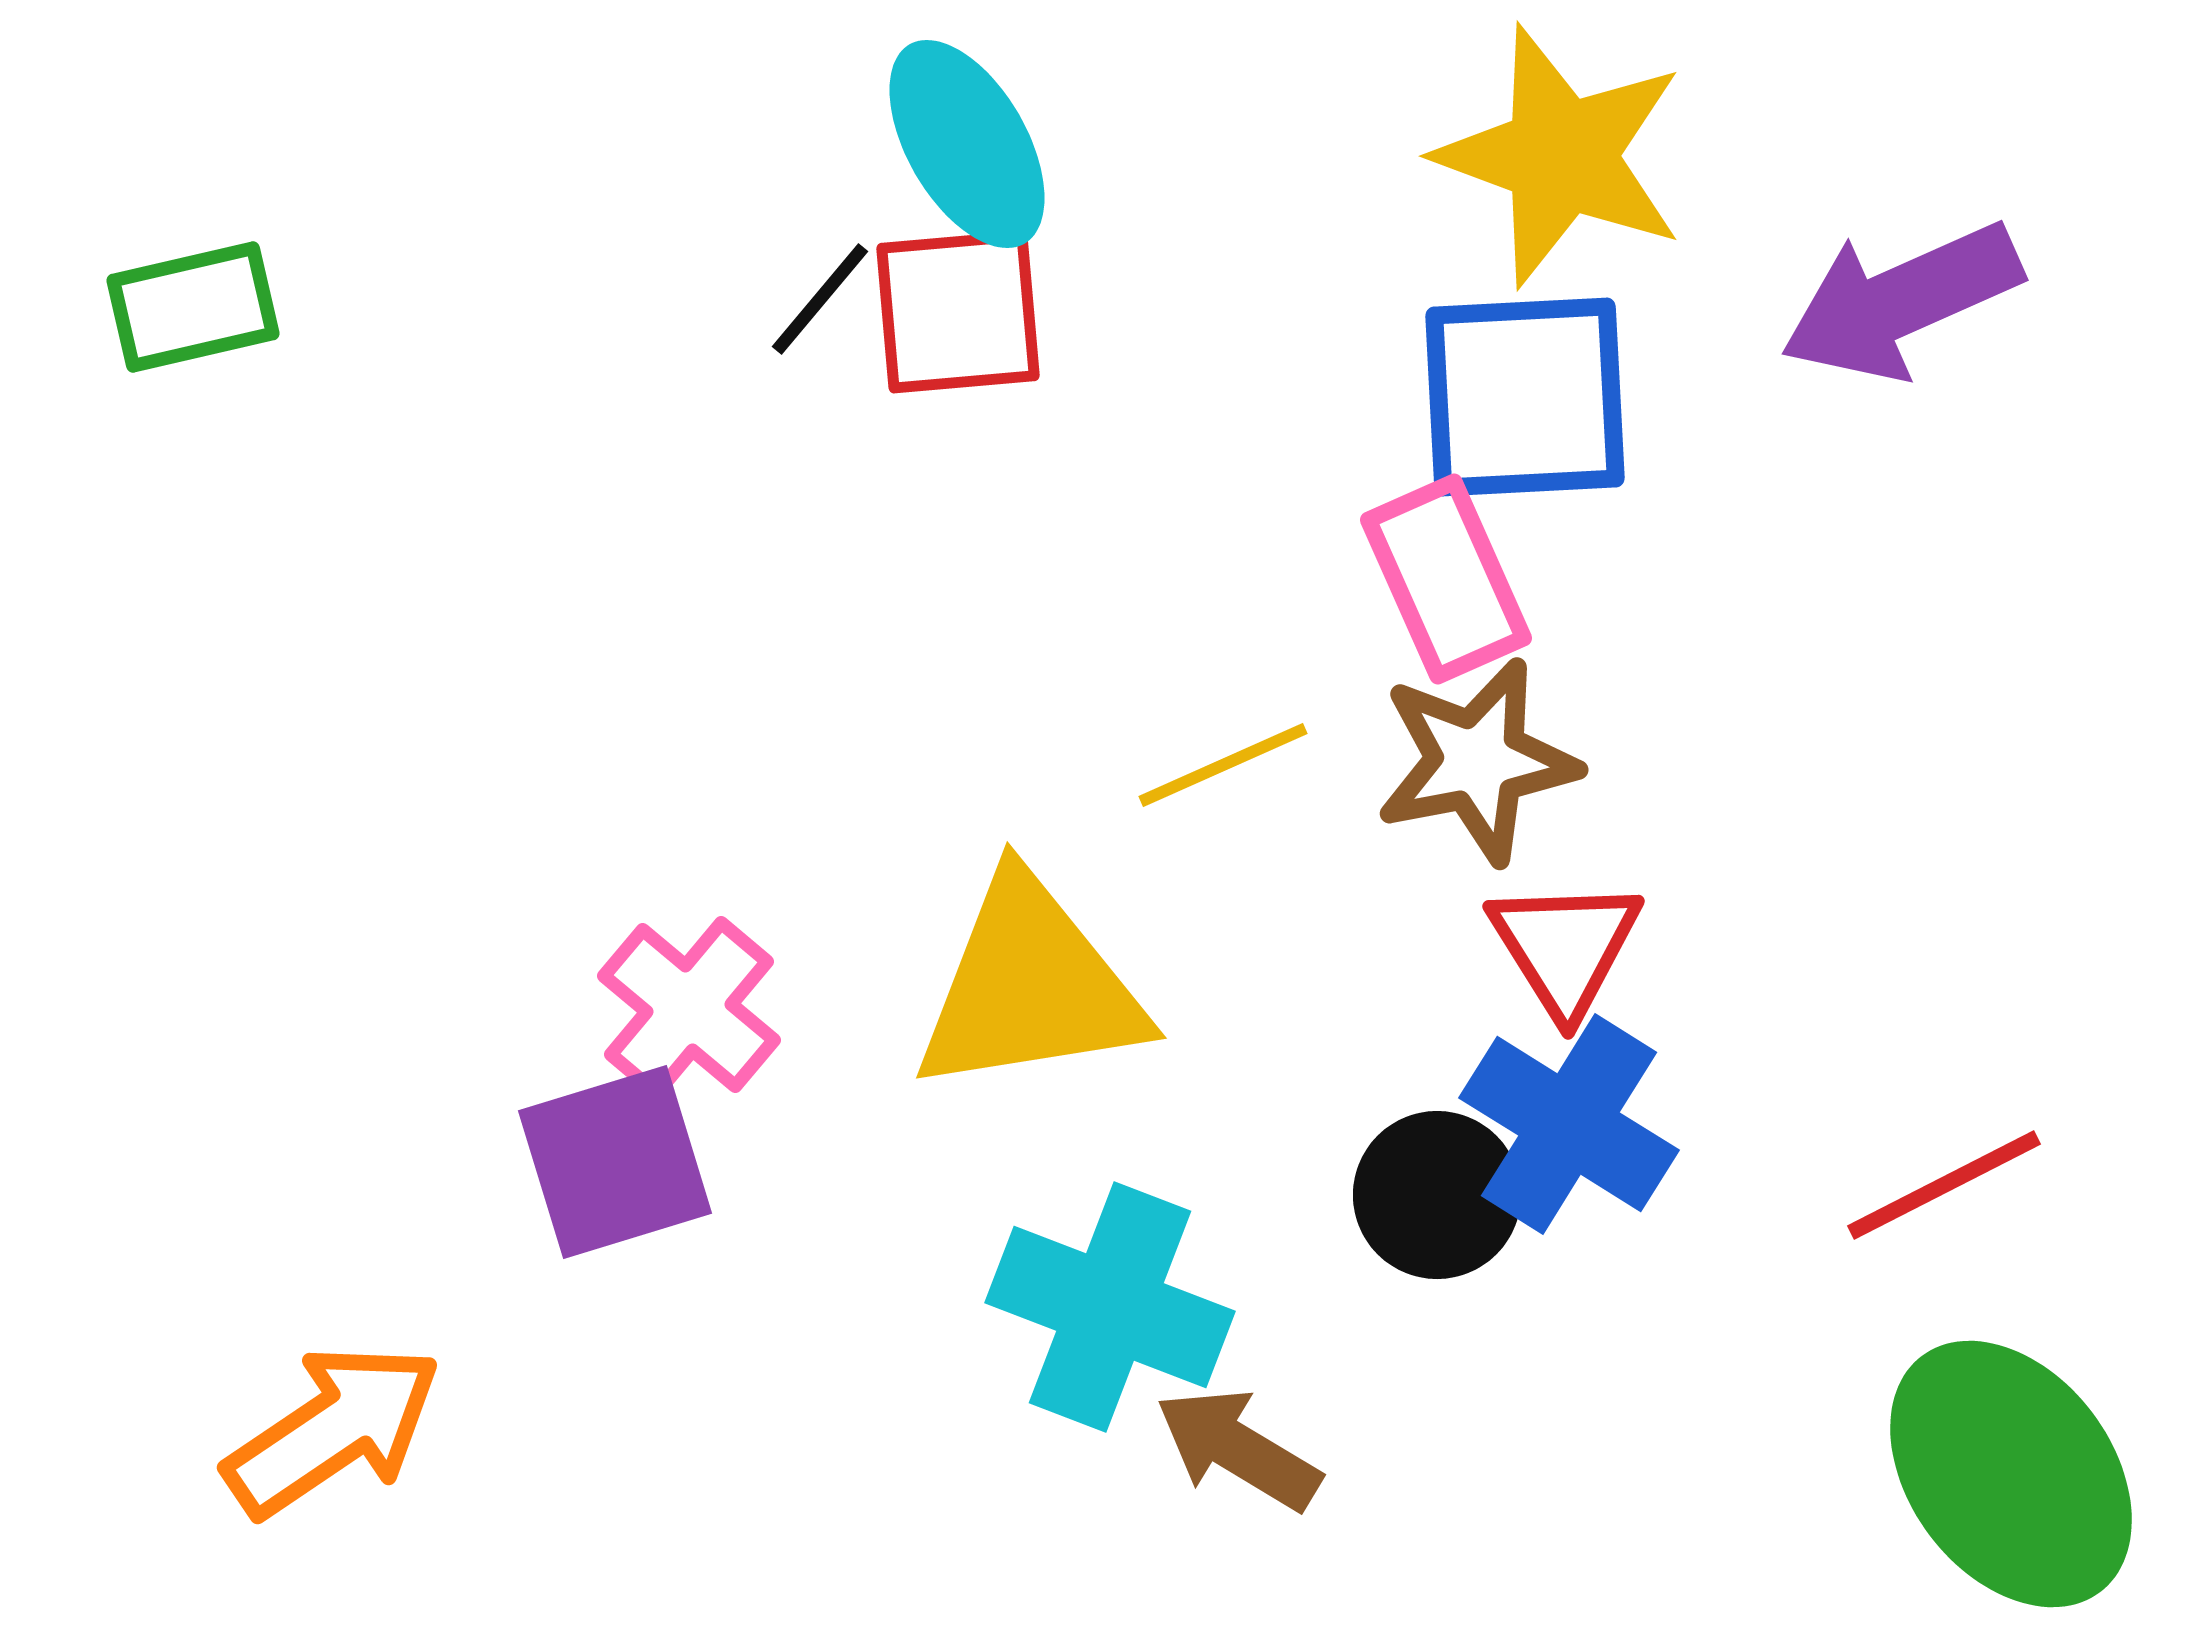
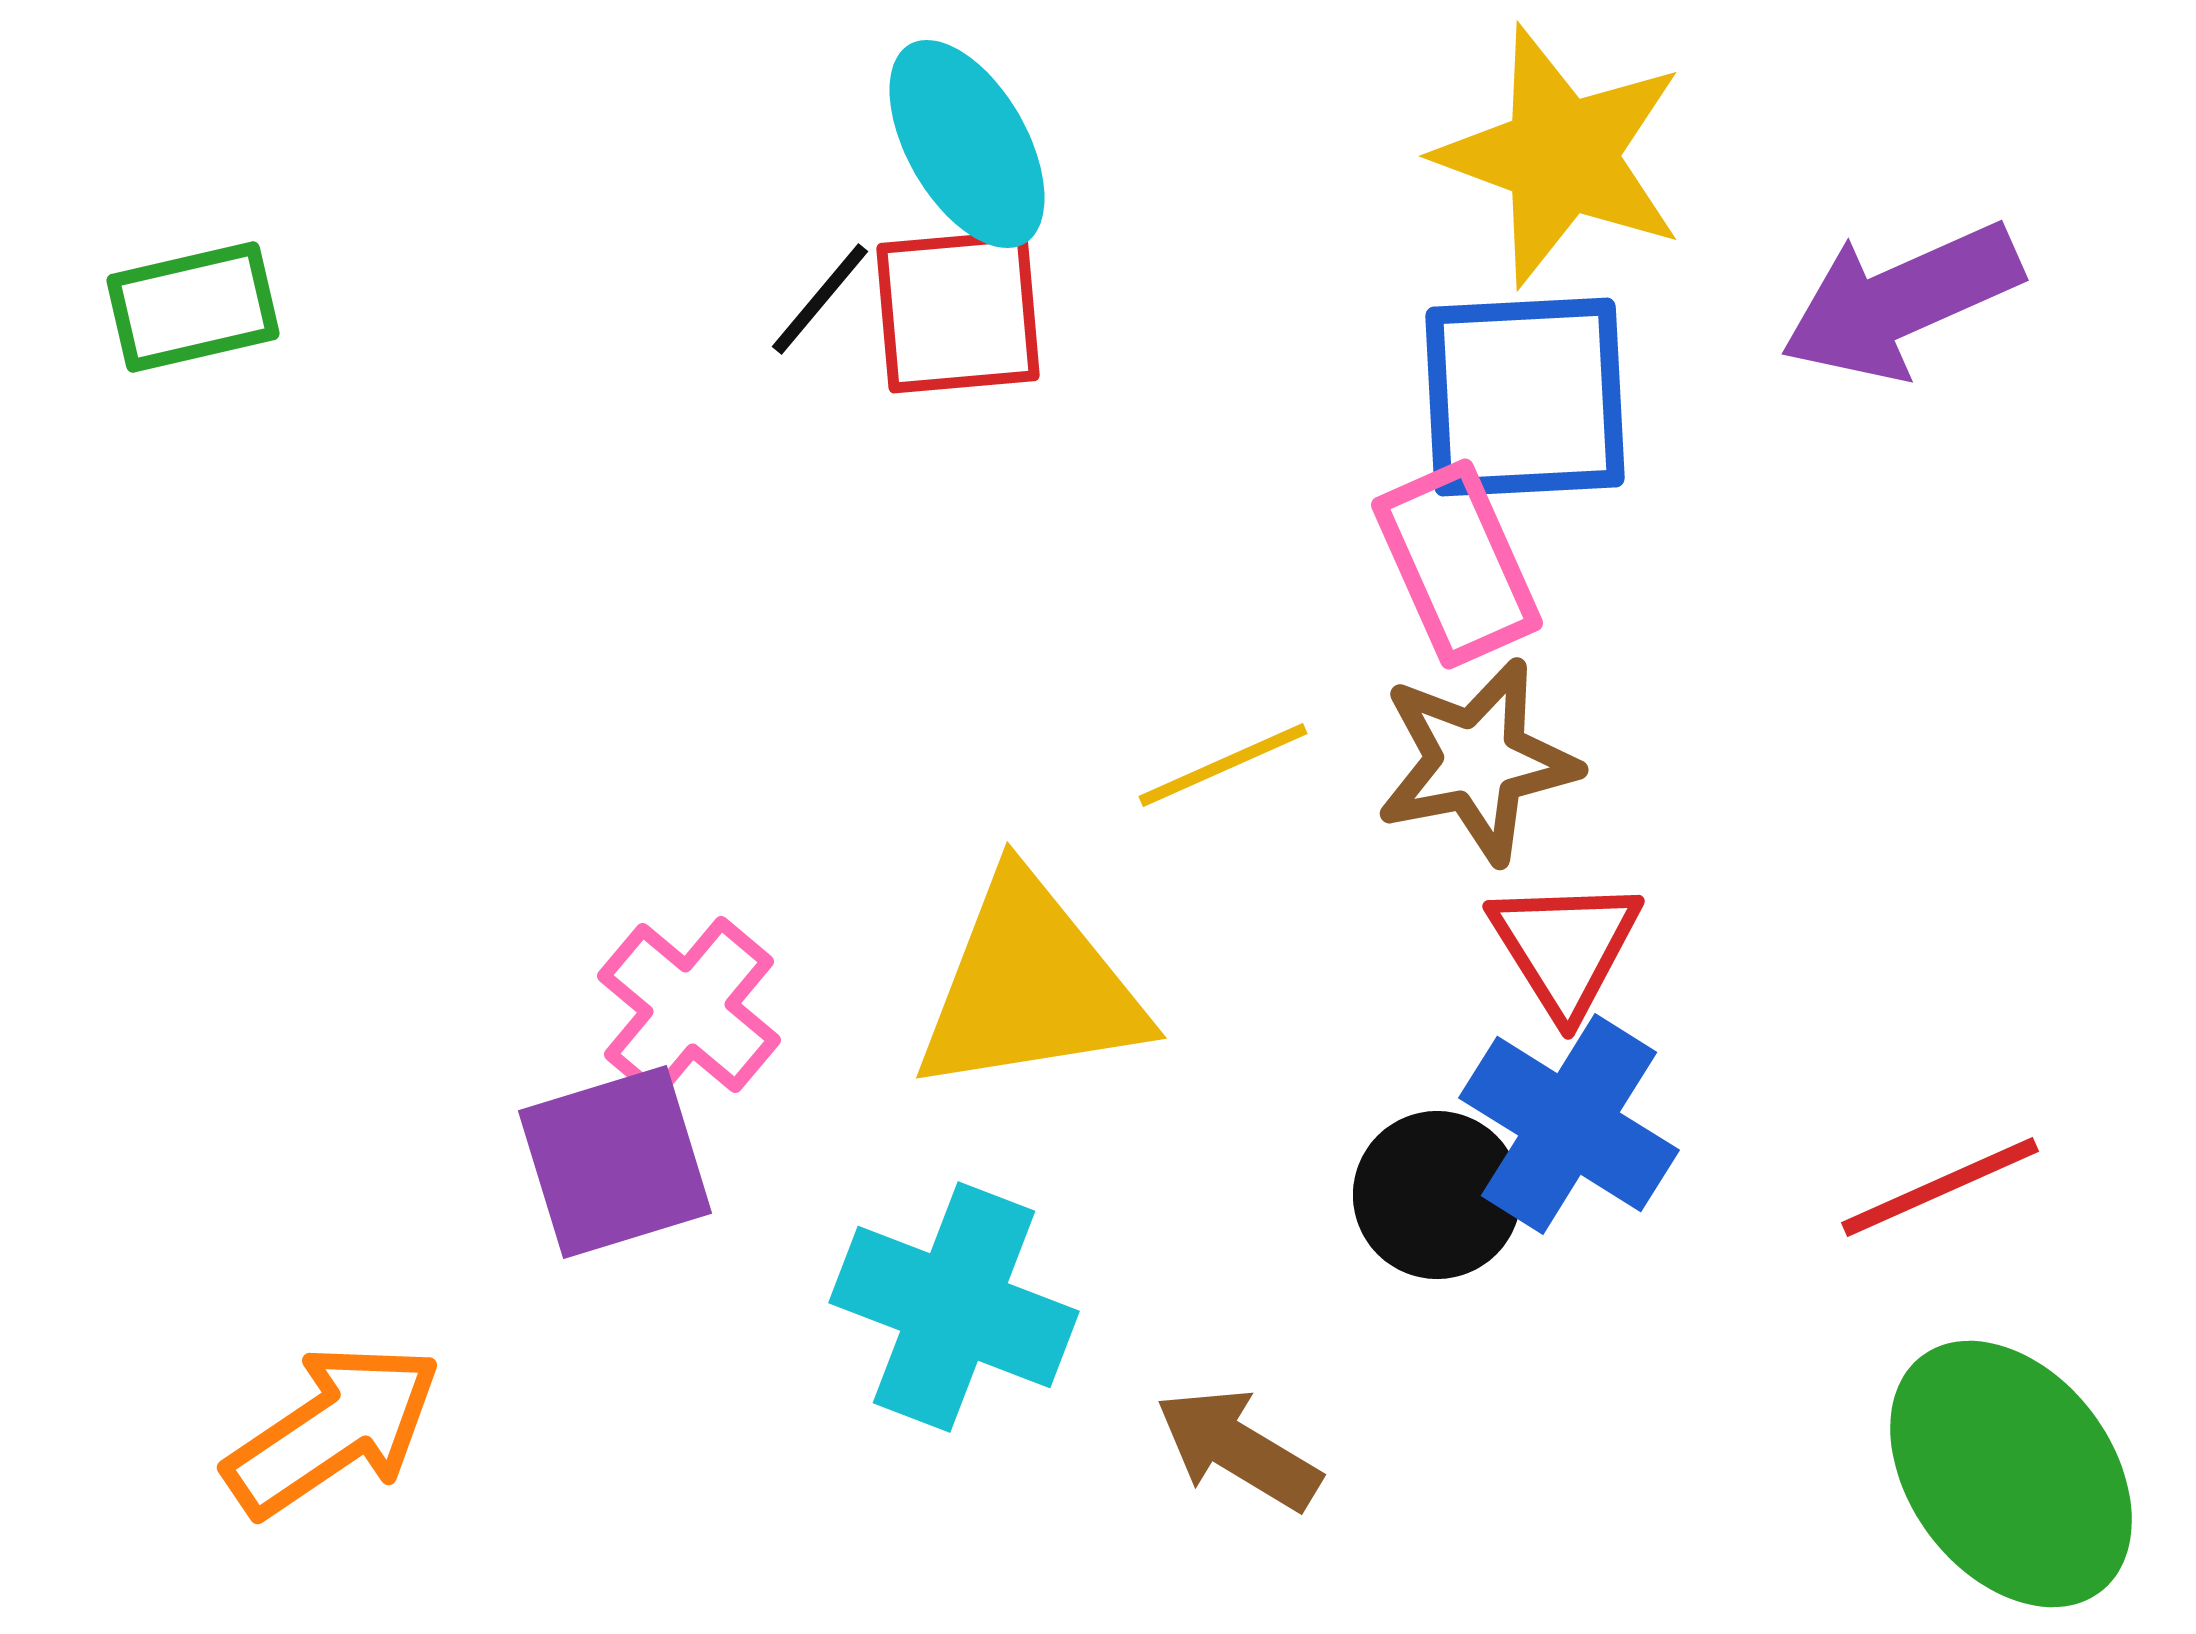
pink rectangle: moved 11 px right, 15 px up
red line: moved 4 px left, 2 px down; rotated 3 degrees clockwise
cyan cross: moved 156 px left
